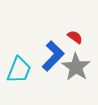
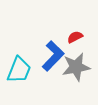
red semicircle: rotated 63 degrees counterclockwise
gray star: rotated 28 degrees clockwise
